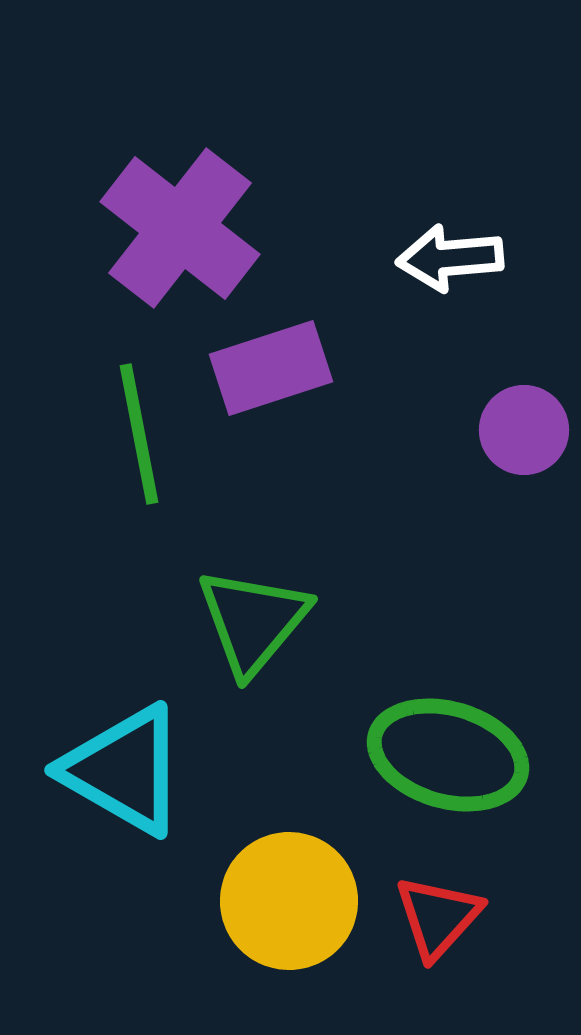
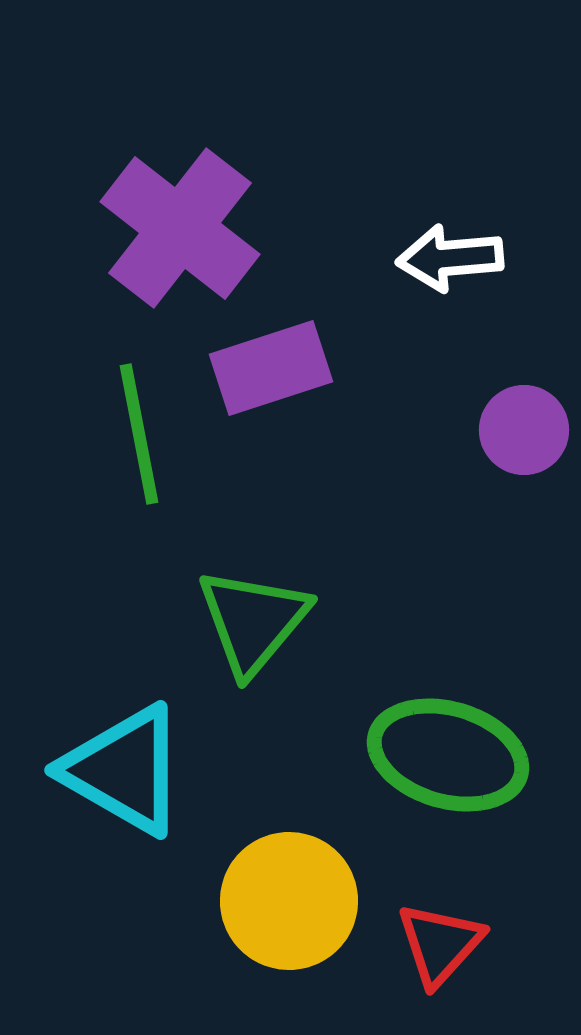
red triangle: moved 2 px right, 27 px down
